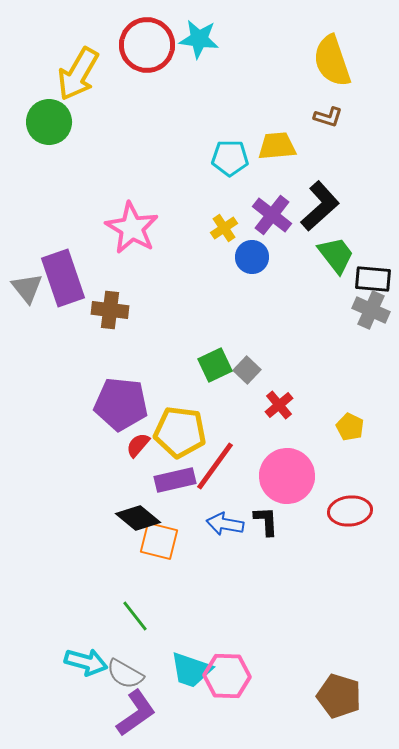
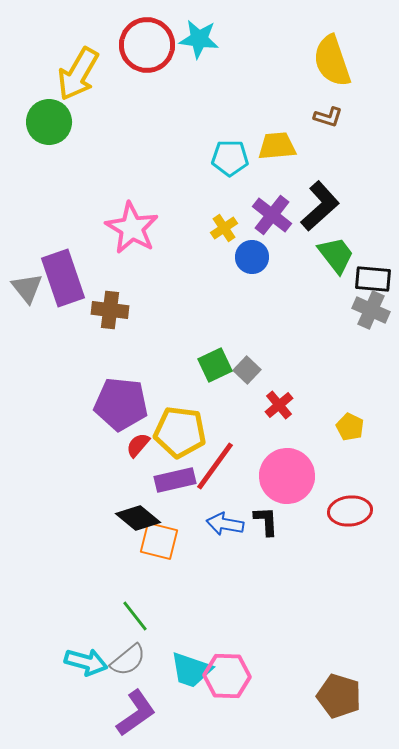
gray semicircle at (125, 674): moved 3 px right, 14 px up; rotated 69 degrees counterclockwise
